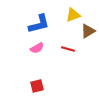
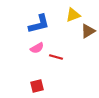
red line: moved 12 px left, 8 px down
